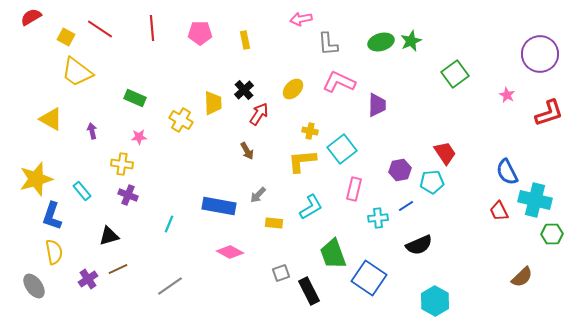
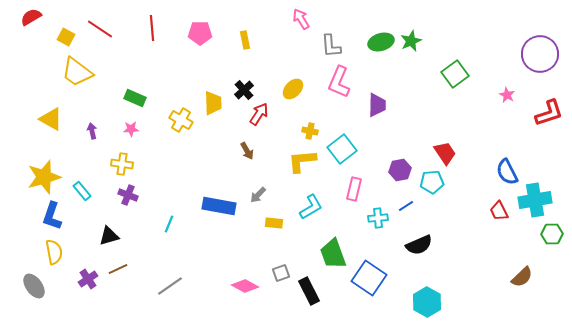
pink arrow at (301, 19): rotated 70 degrees clockwise
gray L-shape at (328, 44): moved 3 px right, 2 px down
pink L-shape at (339, 82): rotated 92 degrees counterclockwise
pink star at (139, 137): moved 8 px left, 8 px up
yellow star at (36, 179): moved 8 px right, 2 px up
cyan cross at (535, 200): rotated 24 degrees counterclockwise
pink diamond at (230, 252): moved 15 px right, 34 px down
cyan hexagon at (435, 301): moved 8 px left, 1 px down
